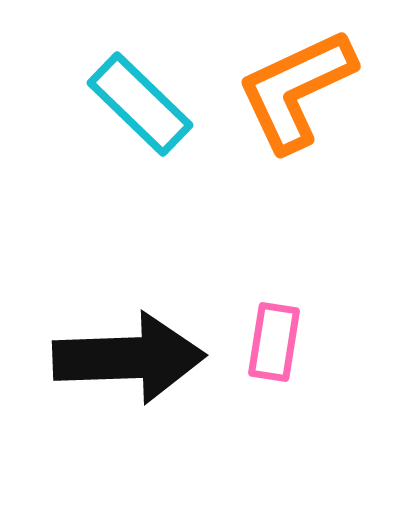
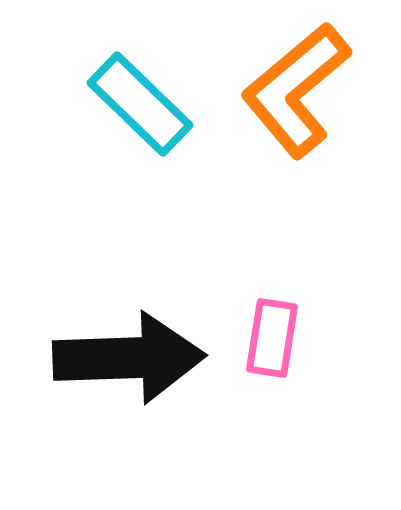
orange L-shape: rotated 15 degrees counterclockwise
pink rectangle: moved 2 px left, 4 px up
